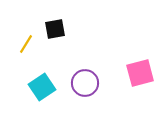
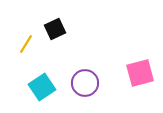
black square: rotated 15 degrees counterclockwise
